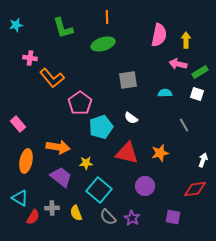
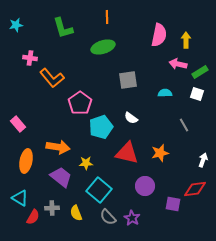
green ellipse: moved 3 px down
purple square: moved 13 px up
